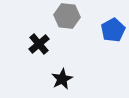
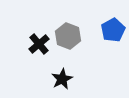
gray hexagon: moved 1 px right, 20 px down; rotated 15 degrees clockwise
